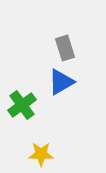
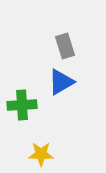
gray rectangle: moved 2 px up
green cross: rotated 32 degrees clockwise
